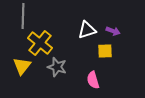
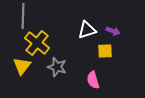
yellow cross: moved 3 px left
